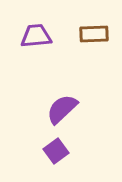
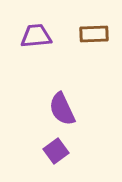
purple semicircle: rotated 72 degrees counterclockwise
